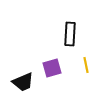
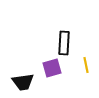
black rectangle: moved 6 px left, 9 px down
black trapezoid: rotated 15 degrees clockwise
